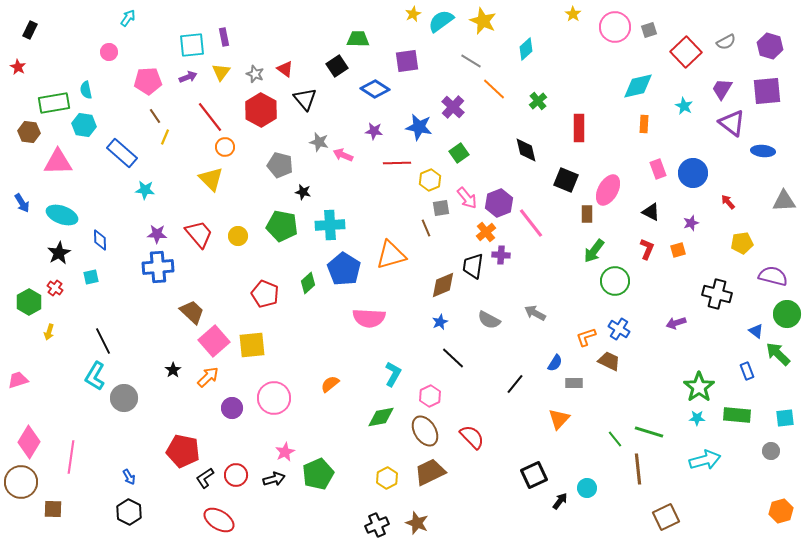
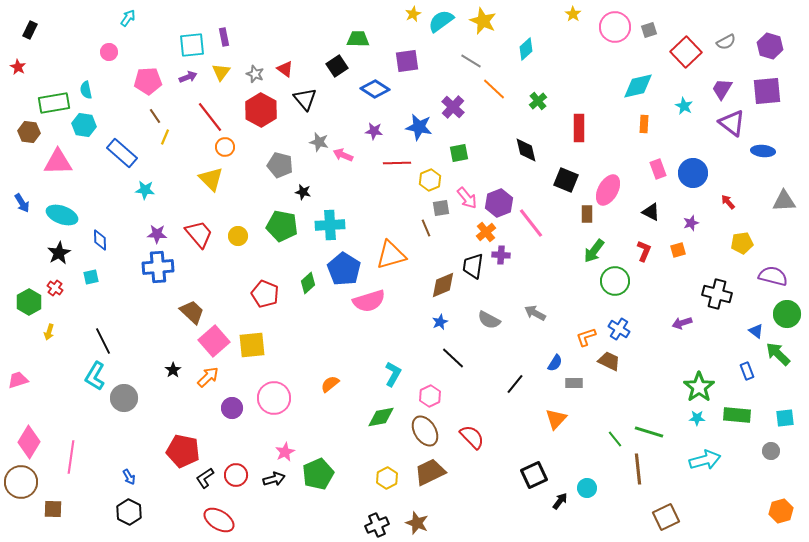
green square at (459, 153): rotated 24 degrees clockwise
red L-shape at (647, 249): moved 3 px left, 2 px down
pink semicircle at (369, 318): moved 17 px up; rotated 20 degrees counterclockwise
purple arrow at (676, 323): moved 6 px right
orange triangle at (559, 419): moved 3 px left
